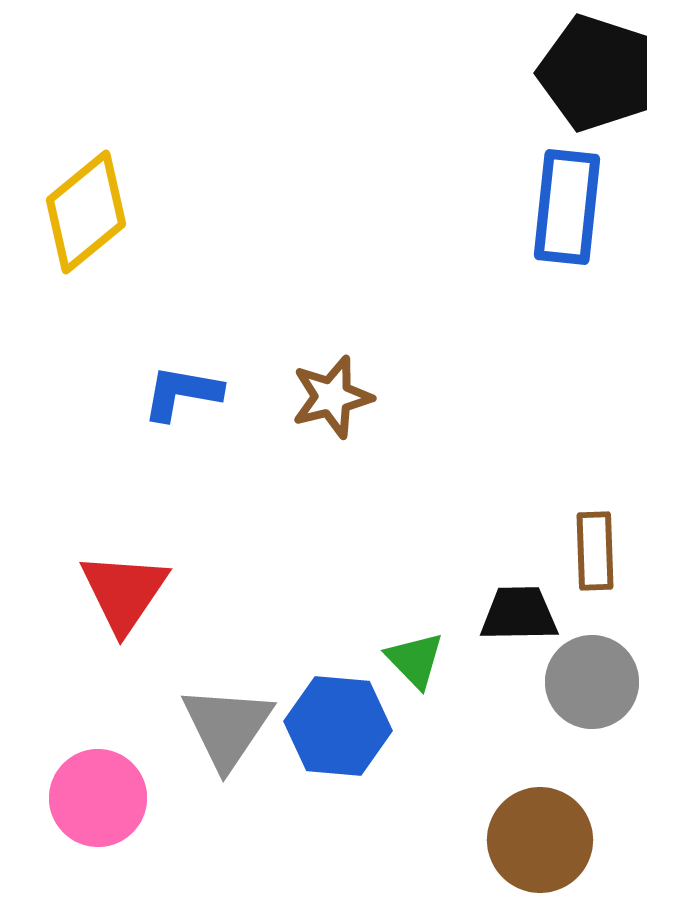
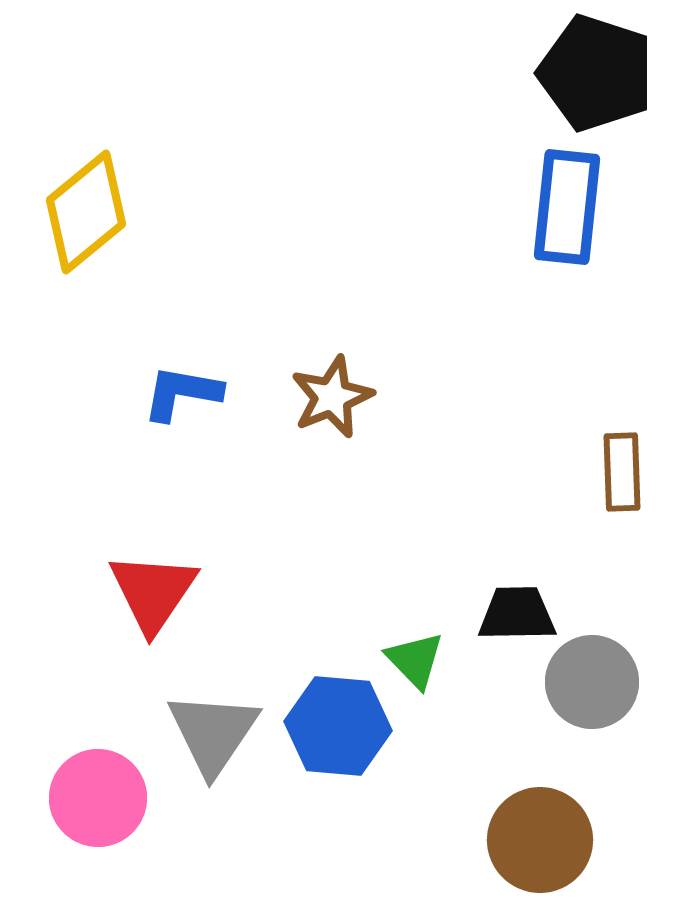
brown star: rotated 8 degrees counterclockwise
brown rectangle: moved 27 px right, 79 px up
red triangle: moved 29 px right
black trapezoid: moved 2 px left
gray triangle: moved 14 px left, 6 px down
